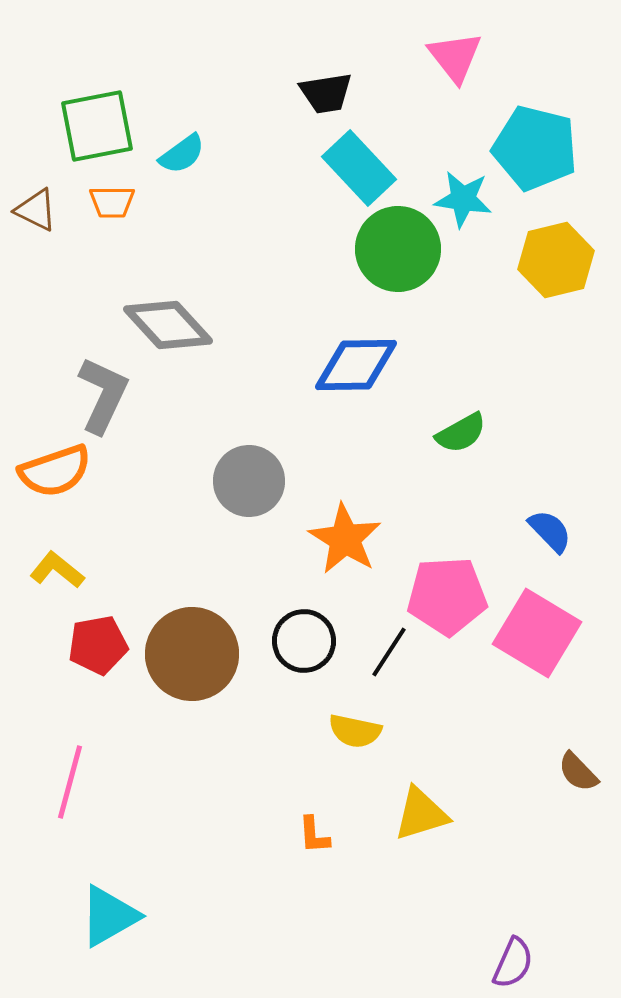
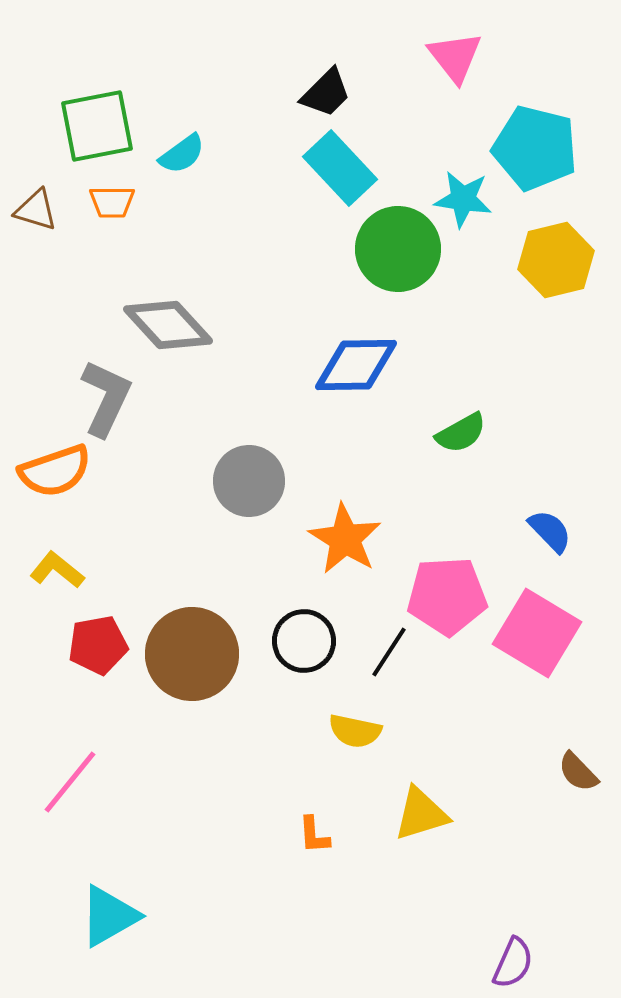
black trapezoid: rotated 36 degrees counterclockwise
cyan rectangle: moved 19 px left
brown triangle: rotated 9 degrees counterclockwise
gray L-shape: moved 3 px right, 3 px down
pink line: rotated 24 degrees clockwise
